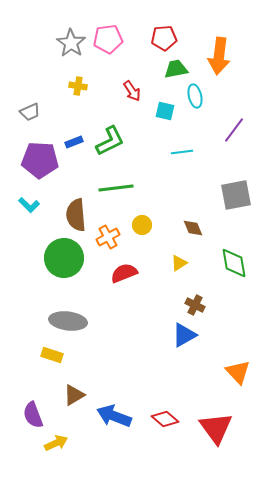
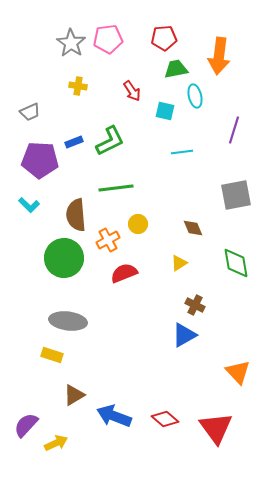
purple line: rotated 20 degrees counterclockwise
yellow circle: moved 4 px left, 1 px up
orange cross: moved 3 px down
green diamond: moved 2 px right
purple semicircle: moved 7 px left, 10 px down; rotated 64 degrees clockwise
